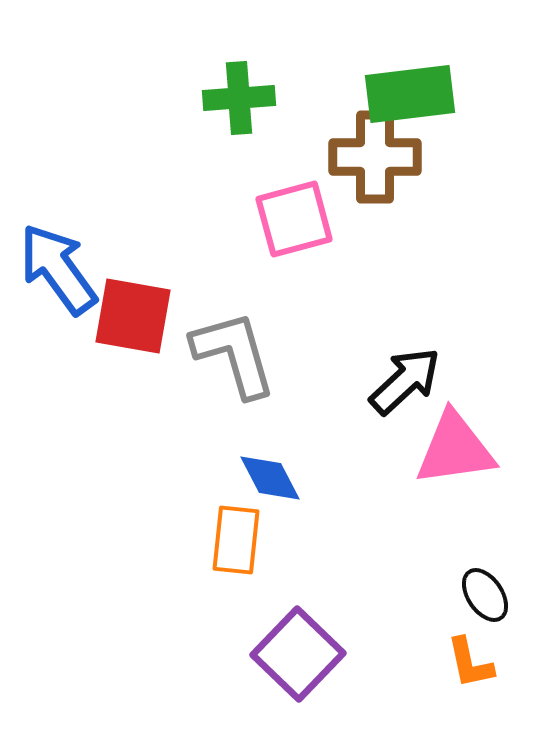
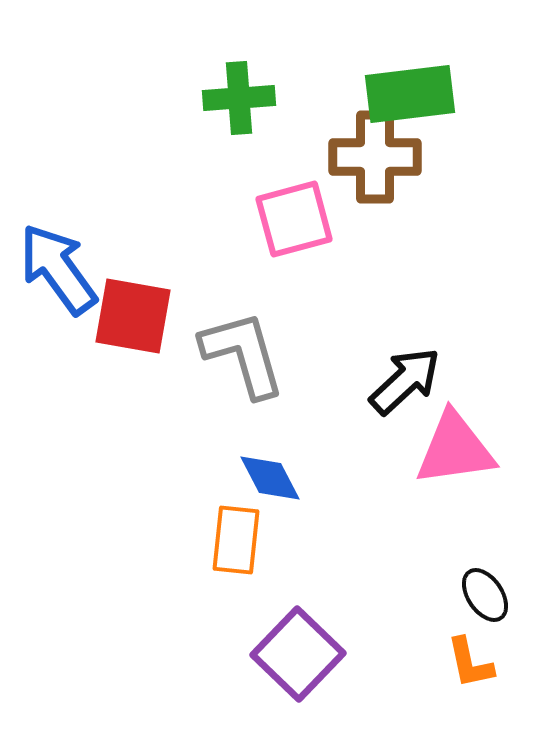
gray L-shape: moved 9 px right
